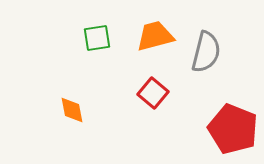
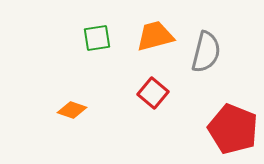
orange diamond: rotated 60 degrees counterclockwise
